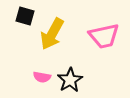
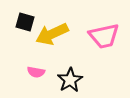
black square: moved 6 px down
yellow arrow: rotated 36 degrees clockwise
pink semicircle: moved 6 px left, 5 px up
